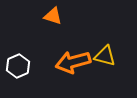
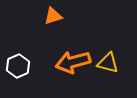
orange triangle: rotated 36 degrees counterclockwise
yellow triangle: moved 3 px right, 7 px down
